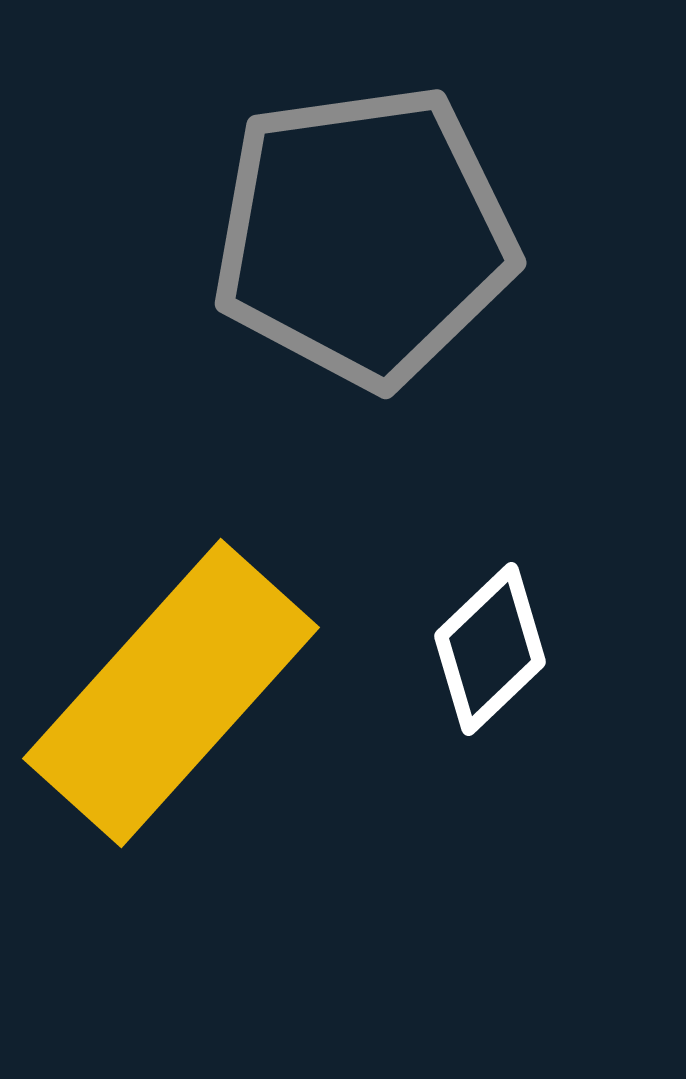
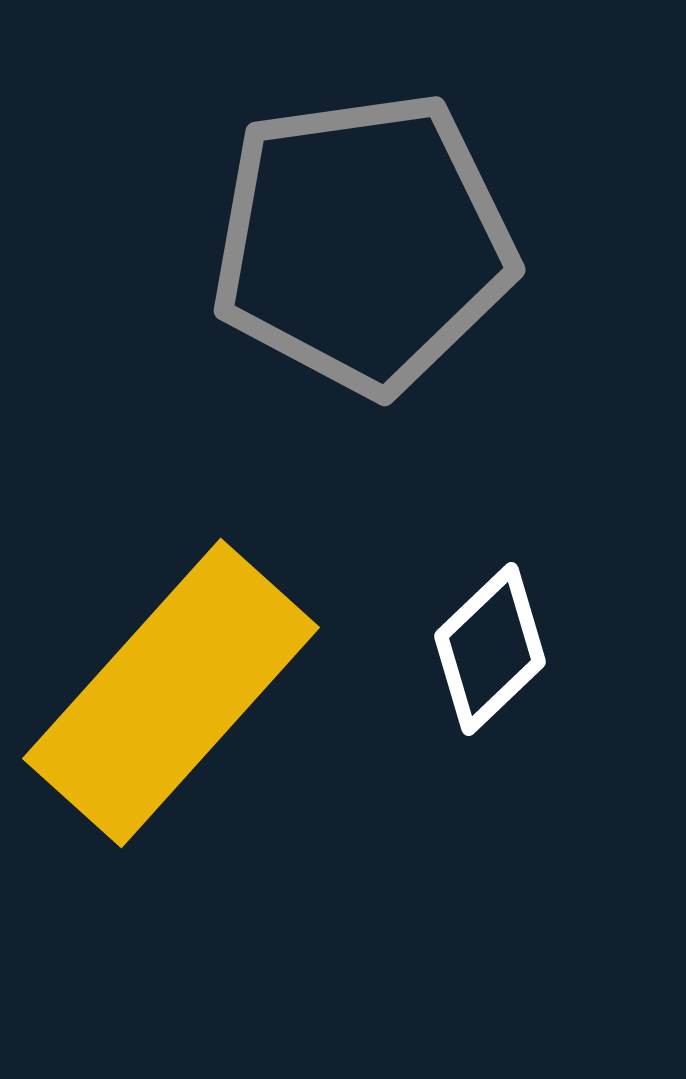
gray pentagon: moved 1 px left, 7 px down
